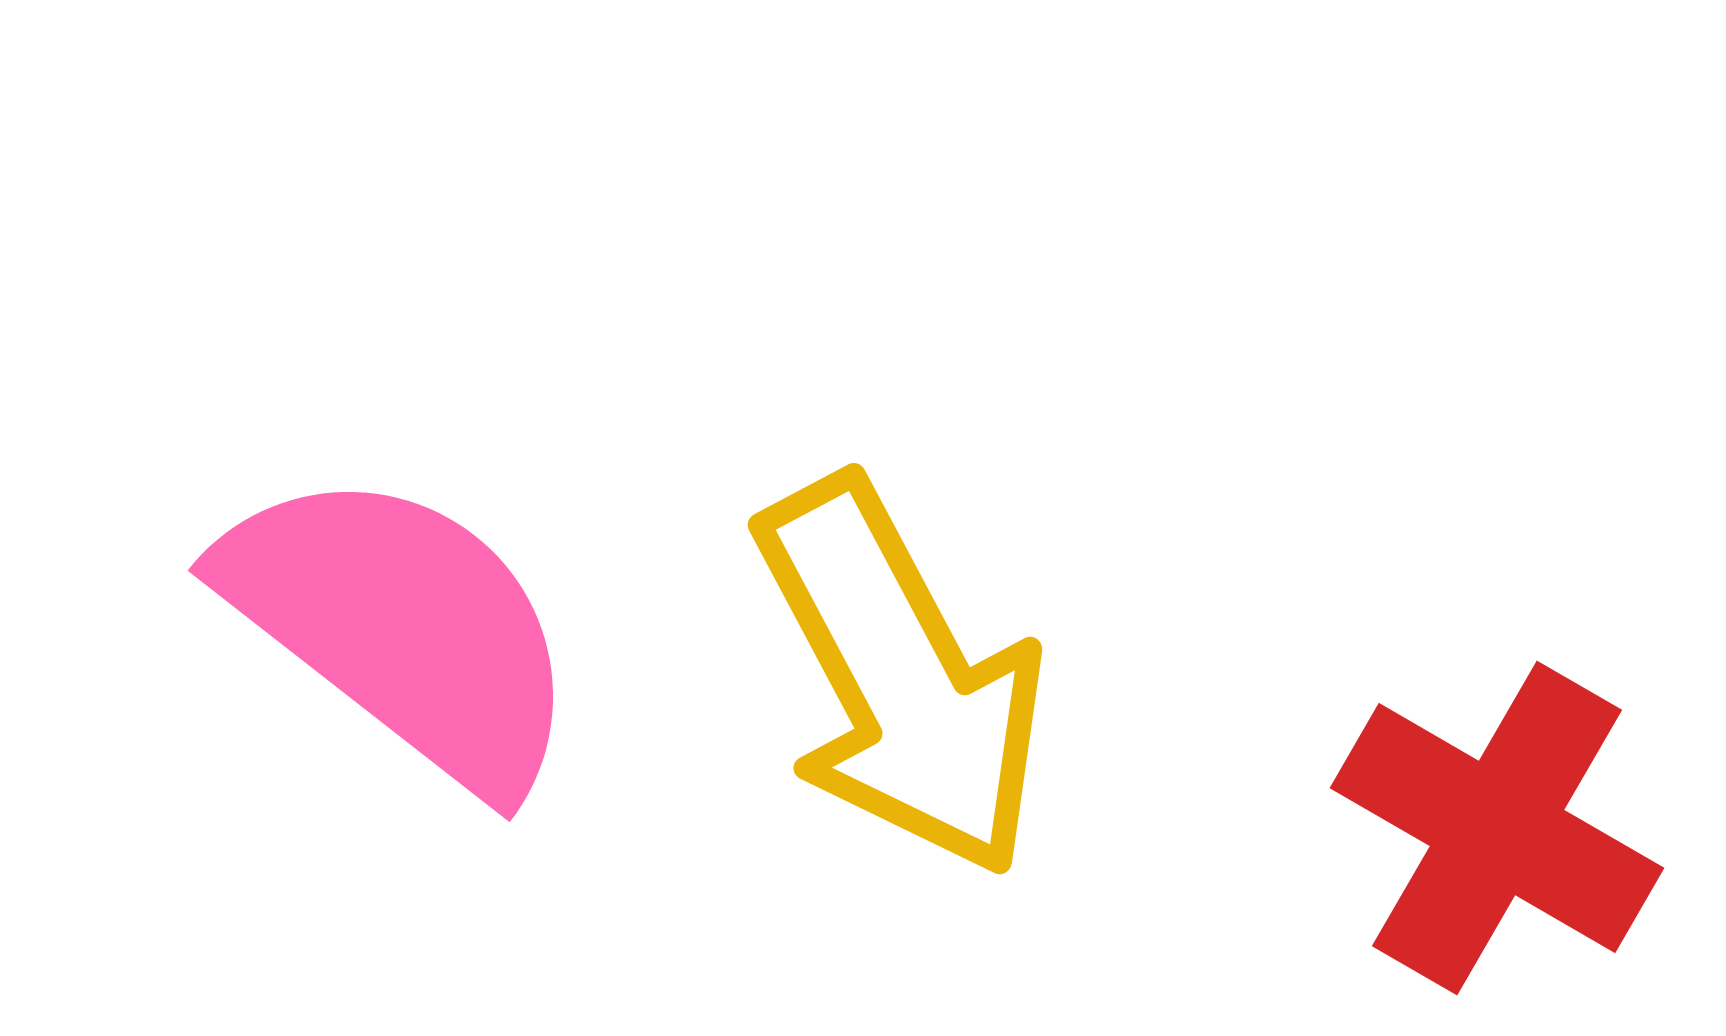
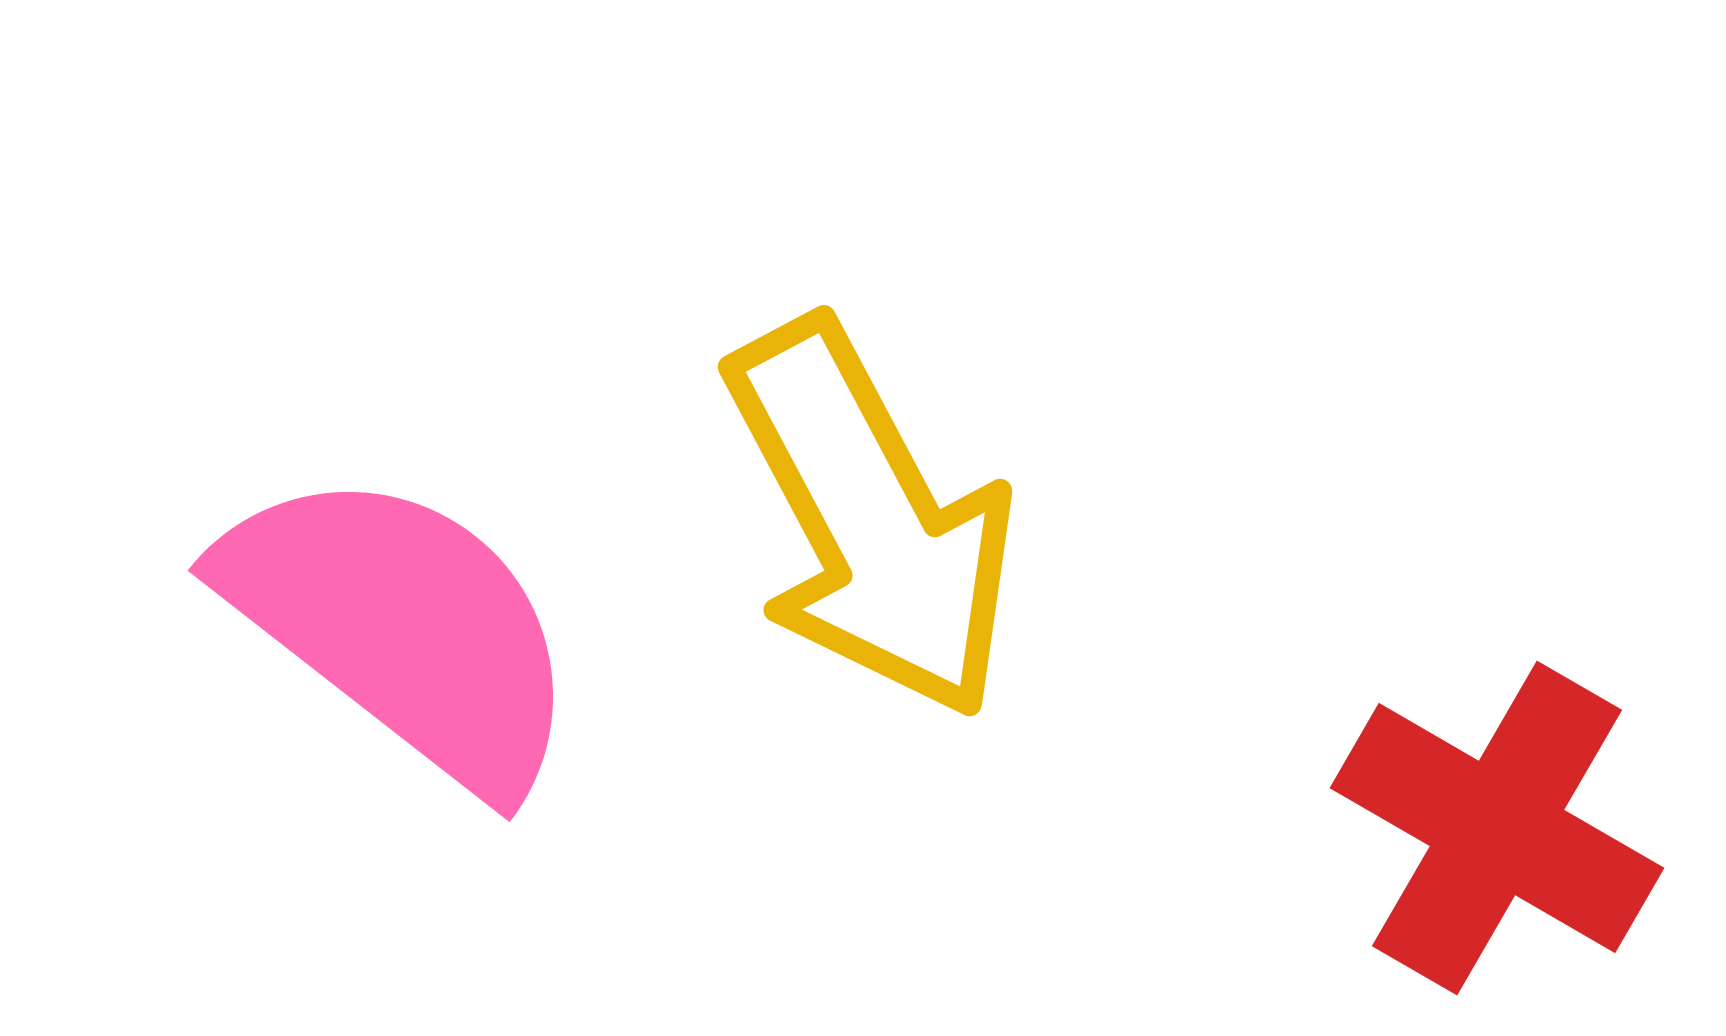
yellow arrow: moved 30 px left, 158 px up
